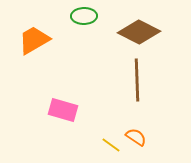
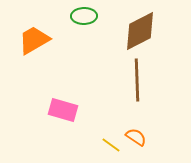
brown diamond: moved 1 px right, 1 px up; rotated 54 degrees counterclockwise
